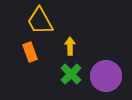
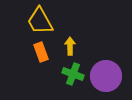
orange rectangle: moved 11 px right
green cross: moved 2 px right; rotated 25 degrees counterclockwise
